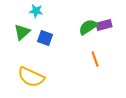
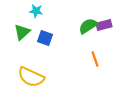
green semicircle: moved 1 px up
